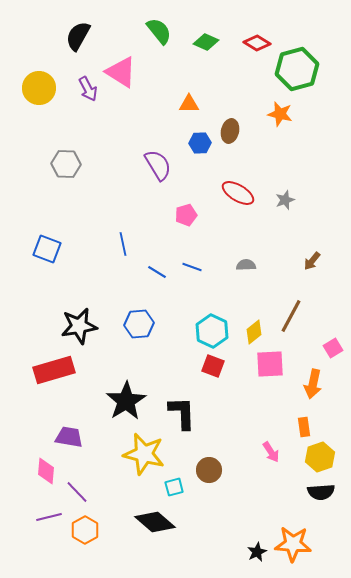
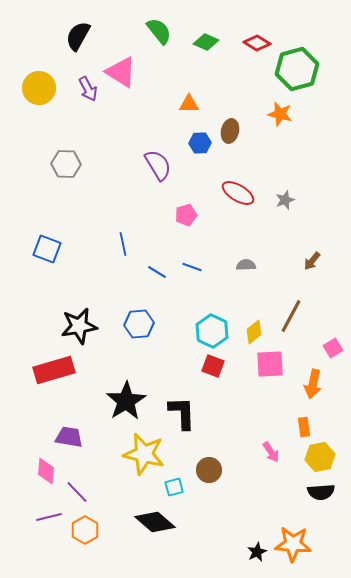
yellow hexagon at (320, 457): rotated 8 degrees clockwise
